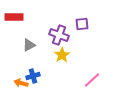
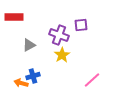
purple square: moved 1 px left, 1 px down
